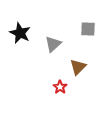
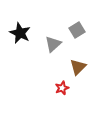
gray square: moved 11 px left, 1 px down; rotated 35 degrees counterclockwise
red star: moved 2 px right, 1 px down; rotated 16 degrees clockwise
